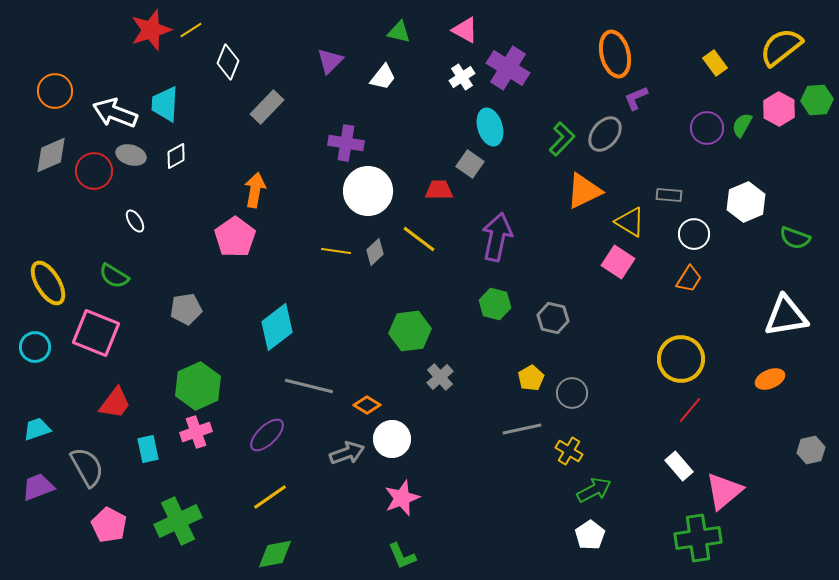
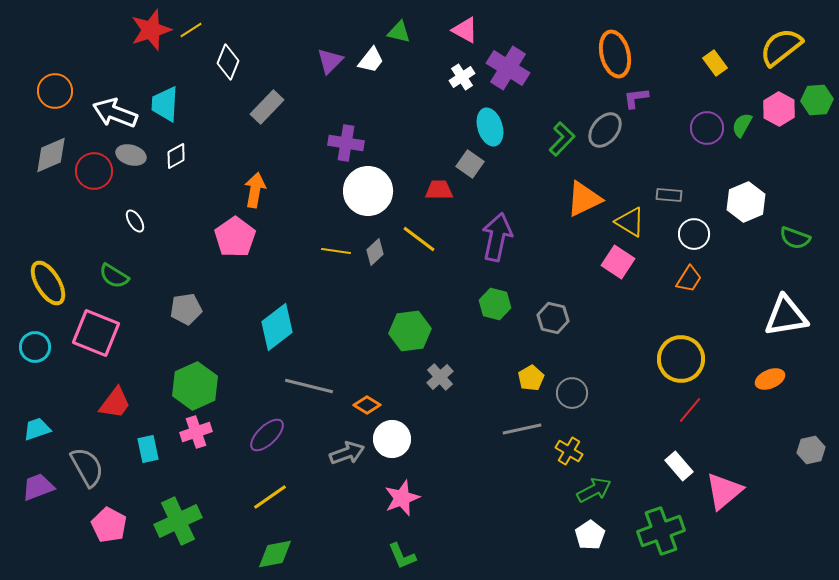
white trapezoid at (383, 77): moved 12 px left, 17 px up
purple L-shape at (636, 98): rotated 16 degrees clockwise
gray ellipse at (605, 134): moved 4 px up
orange triangle at (584, 191): moved 8 px down
green hexagon at (198, 386): moved 3 px left
green cross at (698, 538): moved 37 px left, 7 px up; rotated 12 degrees counterclockwise
